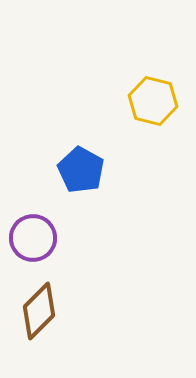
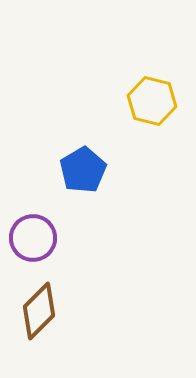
yellow hexagon: moved 1 px left
blue pentagon: moved 2 px right; rotated 12 degrees clockwise
